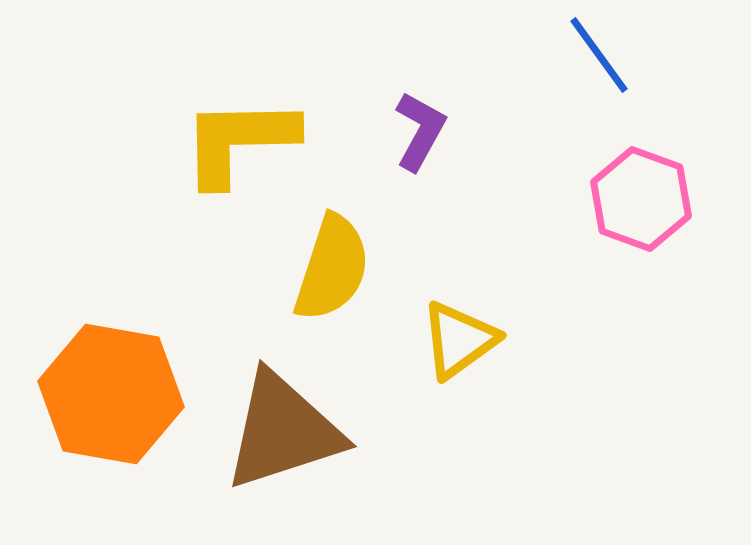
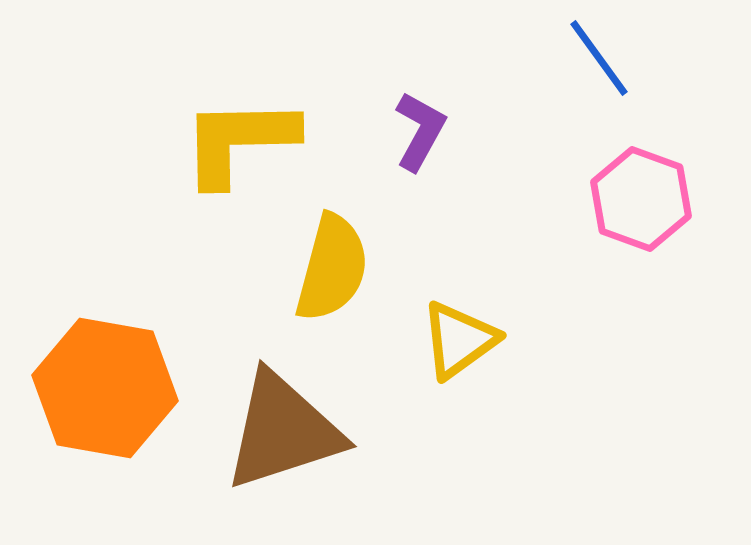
blue line: moved 3 px down
yellow semicircle: rotated 3 degrees counterclockwise
orange hexagon: moved 6 px left, 6 px up
